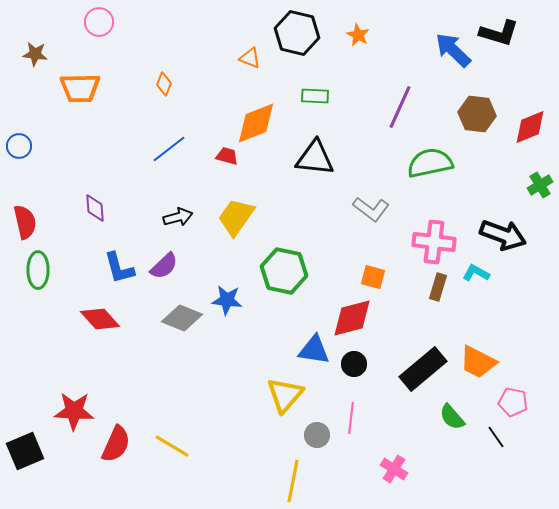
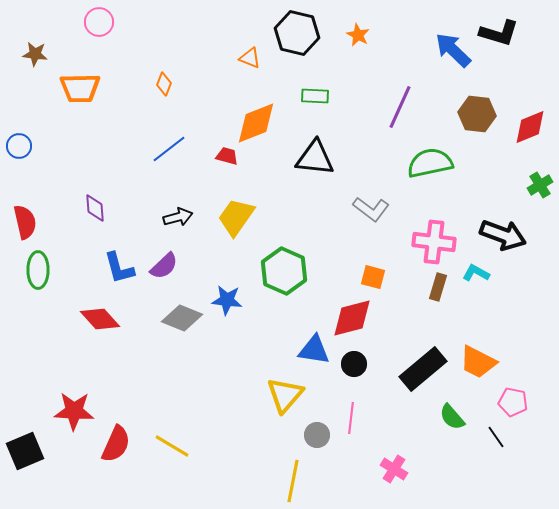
green hexagon at (284, 271): rotated 12 degrees clockwise
